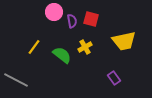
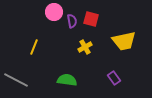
yellow line: rotated 14 degrees counterclockwise
green semicircle: moved 5 px right, 25 px down; rotated 30 degrees counterclockwise
